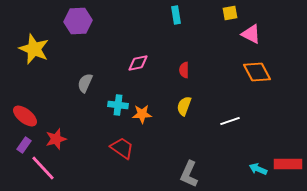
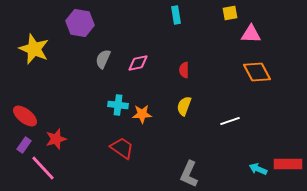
purple hexagon: moved 2 px right, 2 px down; rotated 12 degrees clockwise
pink triangle: rotated 25 degrees counterclockwise
gray semicircle: moved 18 px right, 24 px up
